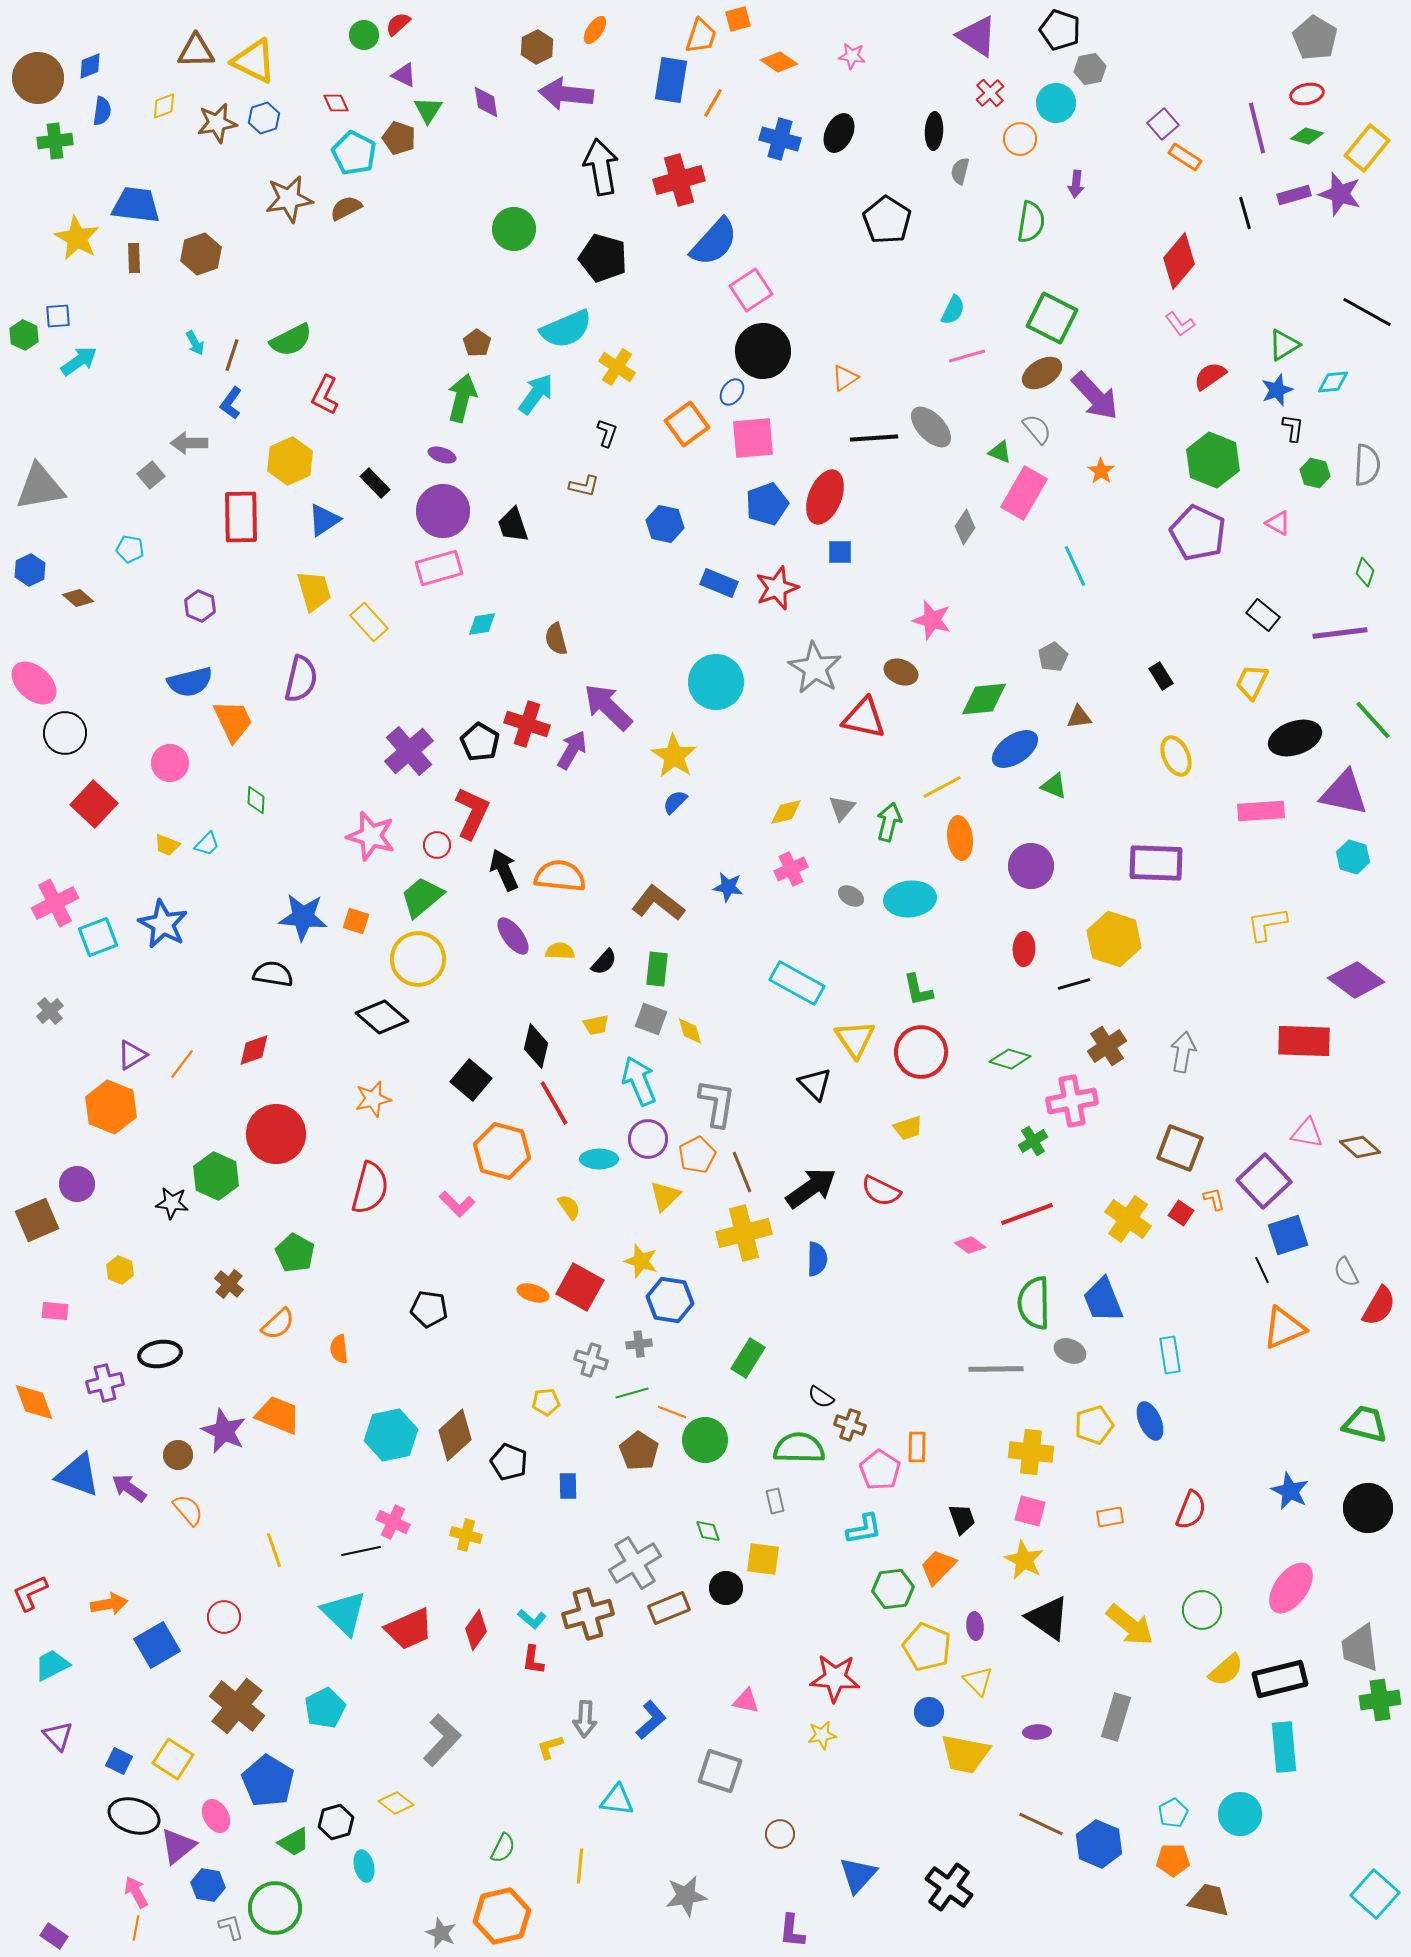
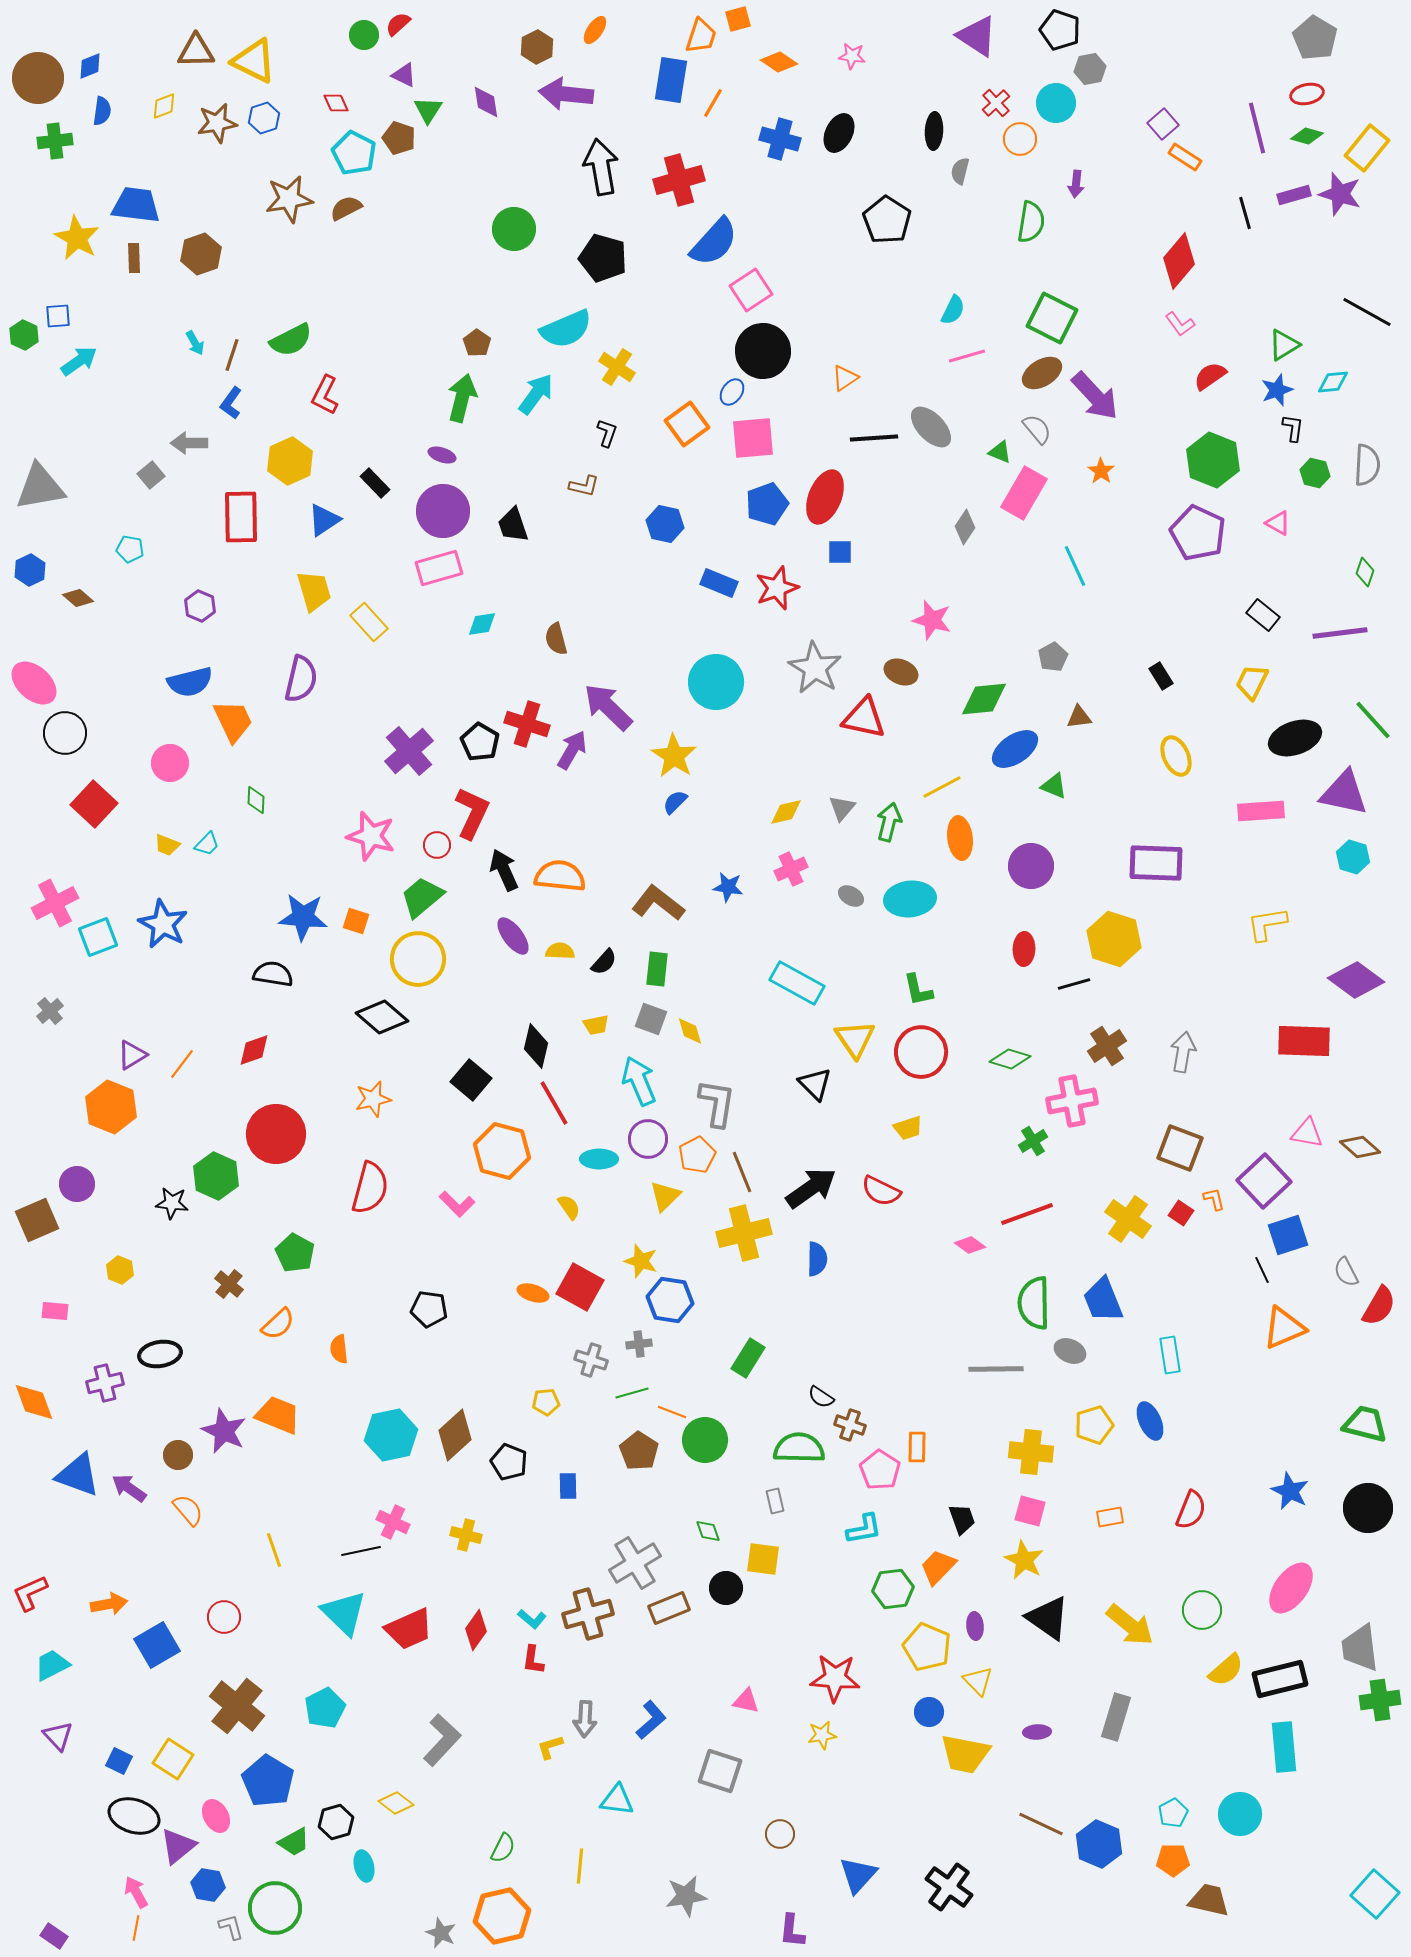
red cross at (990, 93): moved 6 px right, 10 px down
